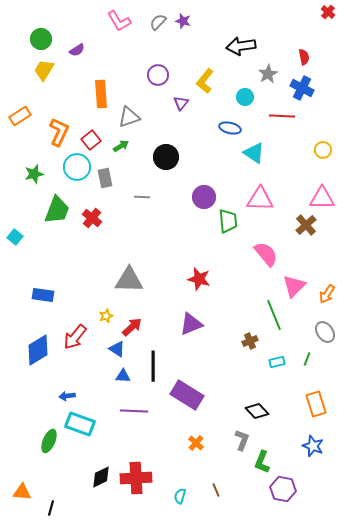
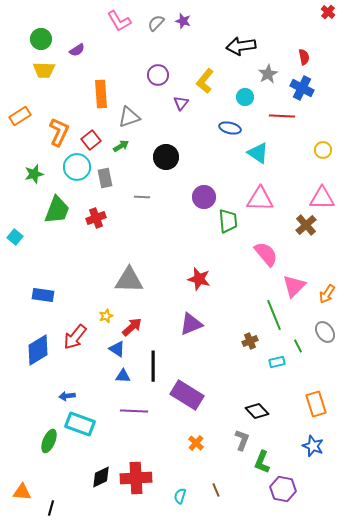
gray semicircle at (158, 22): moved 2 px left, 1 px down
yellow trapezoid at (44, 70): rotated 120 degrees counterclockwise
cyan triangle at (254, 153): moved 4 px right
red cross at (92, 218): moved 4 px right; rotated 30 degrees clockwise
green line at (307, 359): moved 9 px left, 13 px up; rotated 48 degrees counterclockwise
